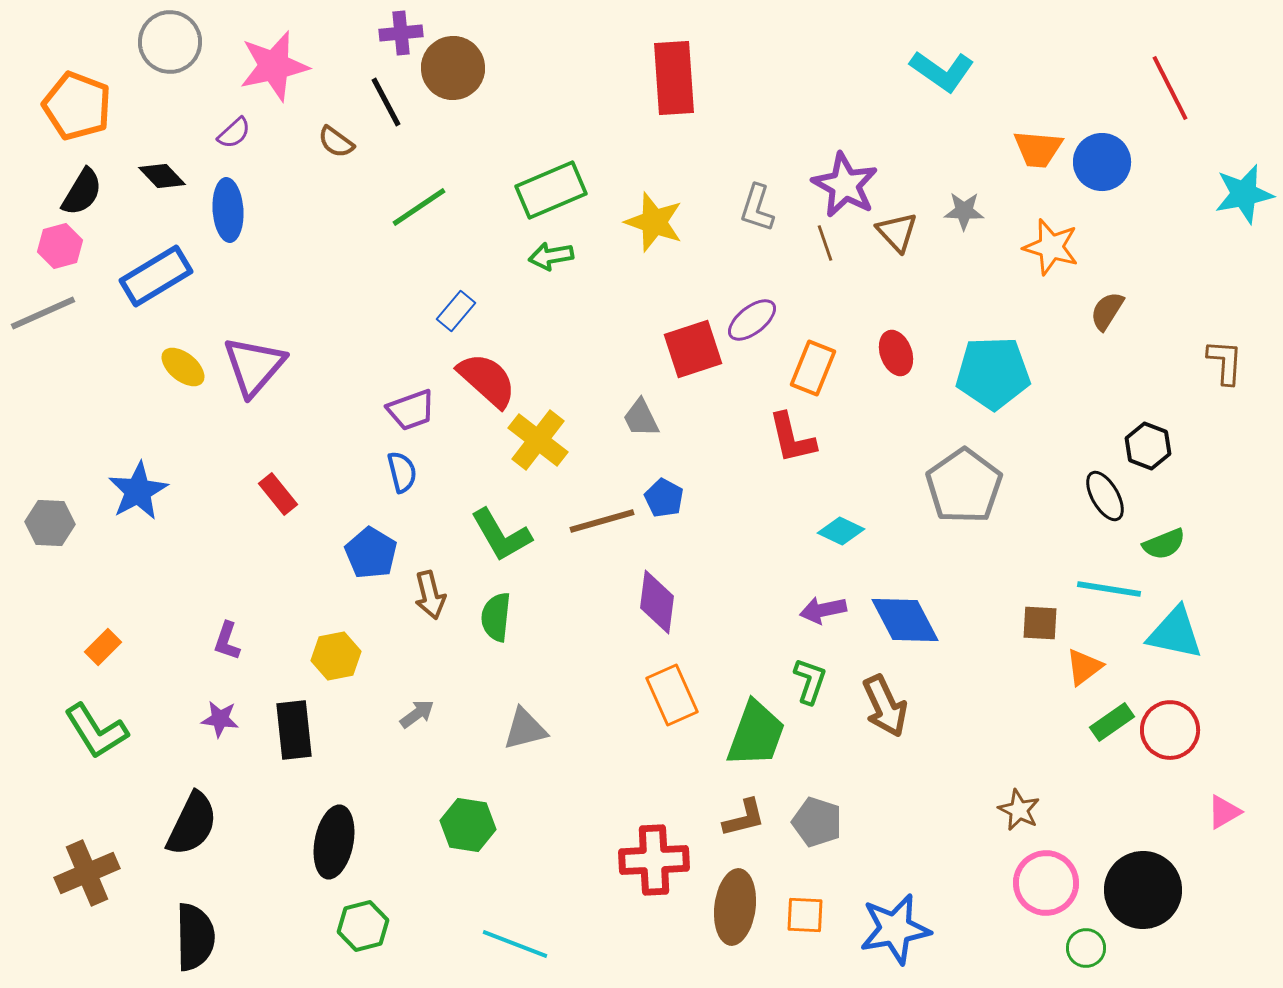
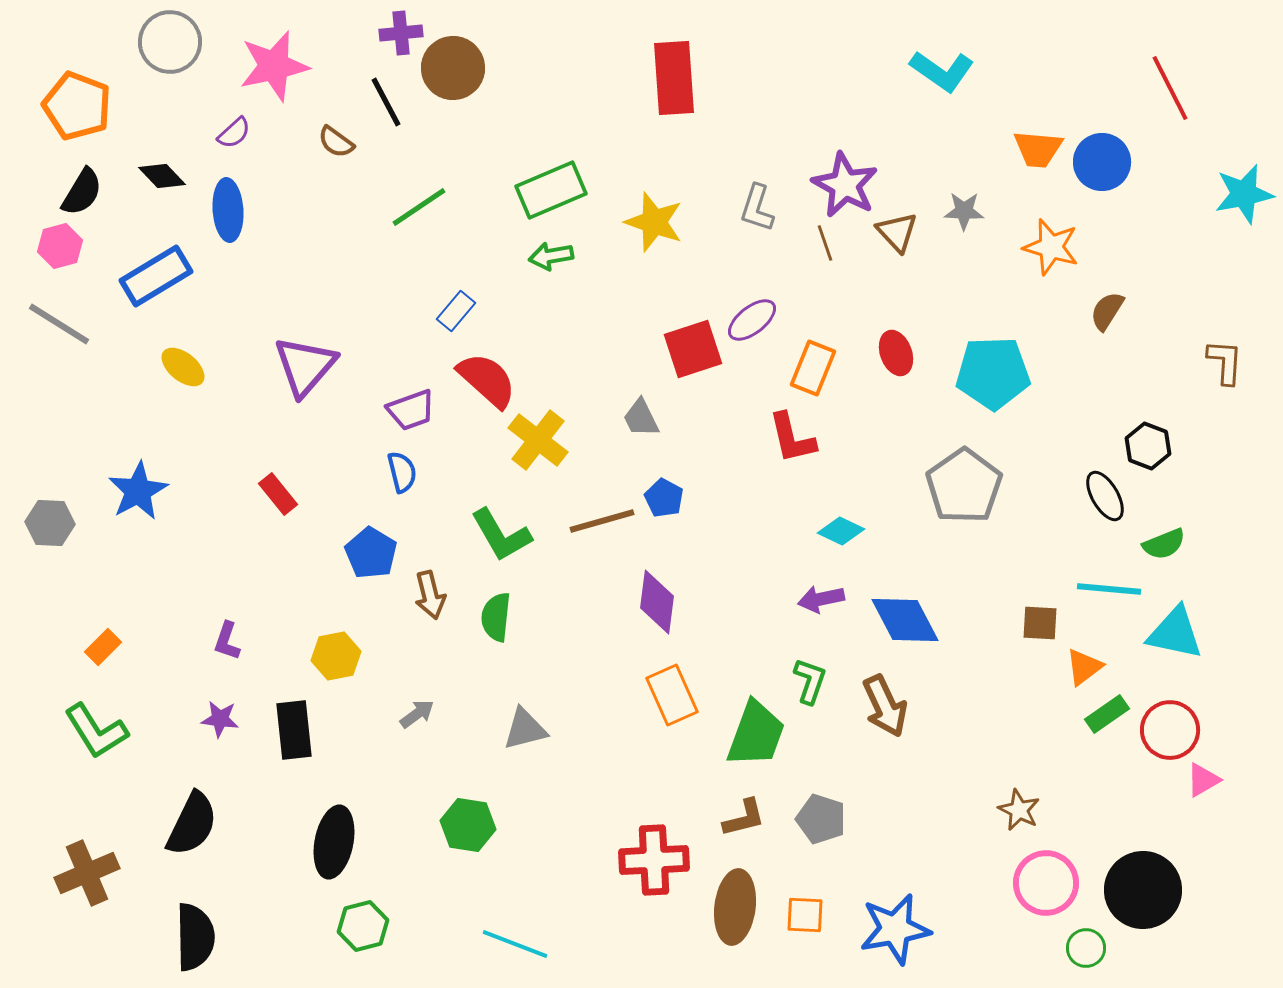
gray line at (43, 313): moved 16 px right, 11 px down; rotated 56 degrees clockwise
purple triangle at (254, 366): moved 51 px right
cyan line at (1109, 589): rotated 4 degrees counterclockwise
purple arrow at (823, 610): moved 2 px left, 11 px up
green rectangle at (1112, 722): moved 5 px left, 8 px up
pink triangle at (1224, 812): moved 21 px left, 32 px up
gray pentagon at (817, 822): moved 4 px right, 3 px up
